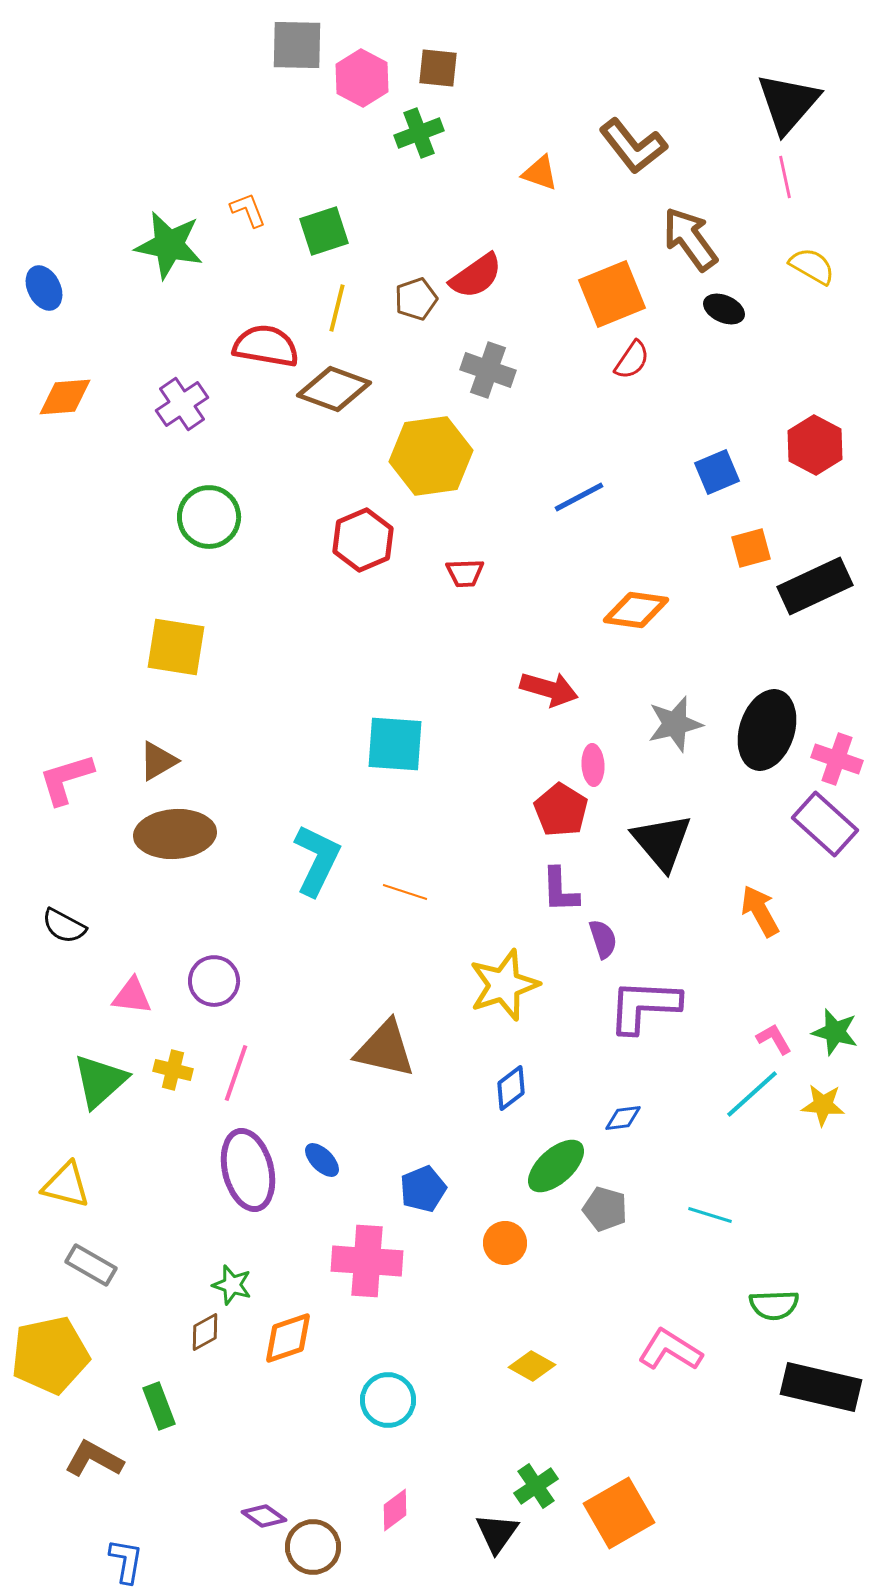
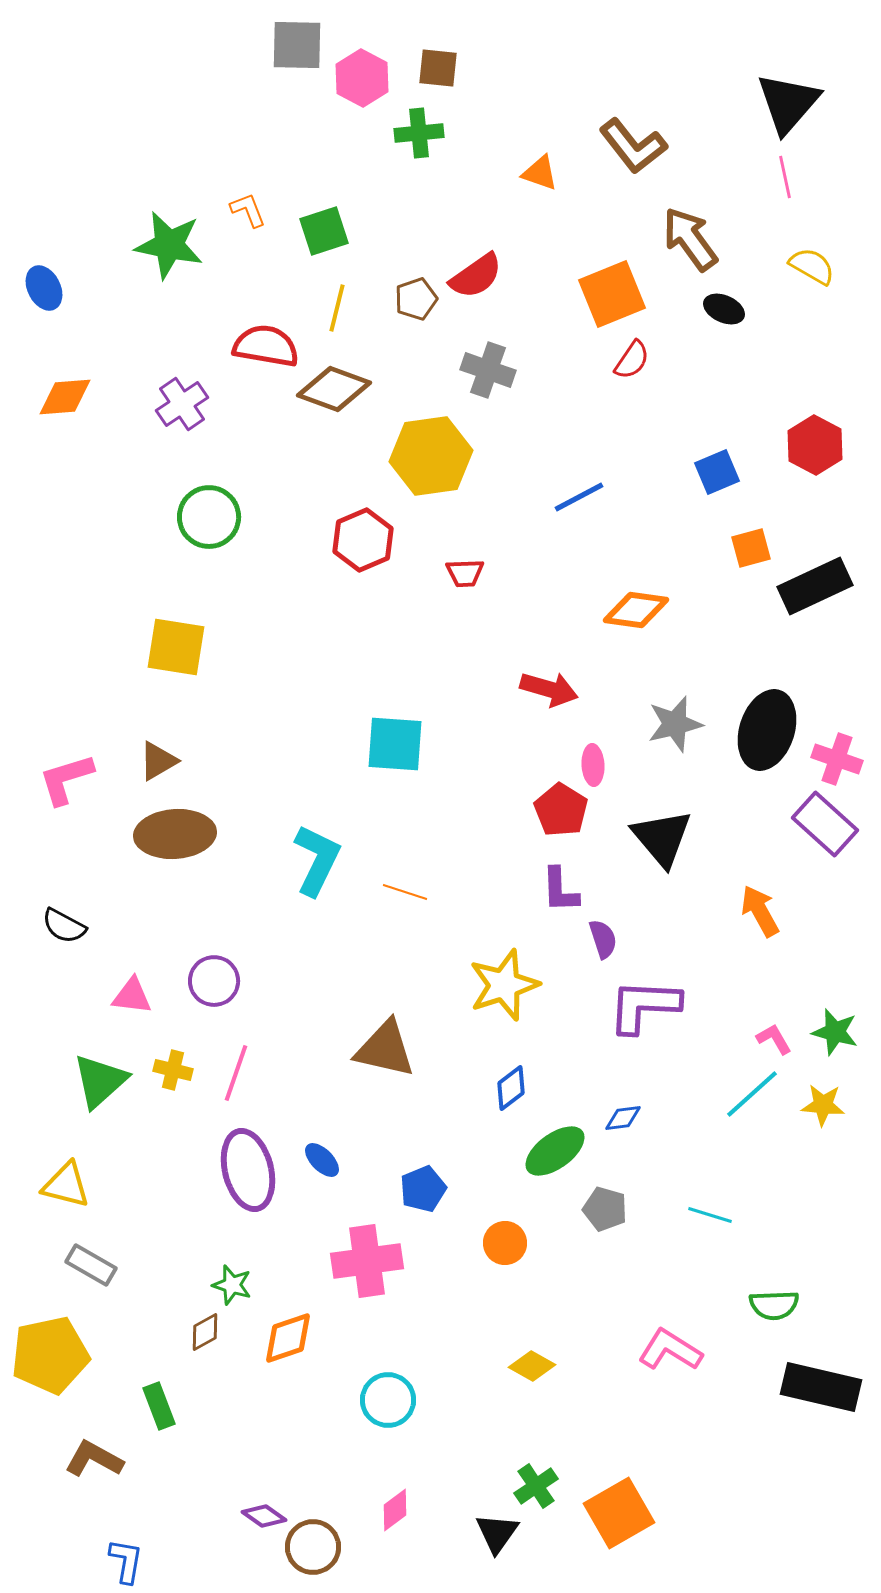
green cross at (419, 133): rotated 15 degrees clockwise
black triangle at (662, 842): moved 4 px up
green ellipse at (556, 1166): moved 1 px left, 15 px up; rotated 6 degrees clockwise
pink cross at (367, 1261): rotated 12 degrees counterclockwise
